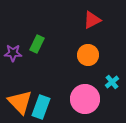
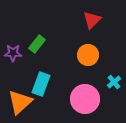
red triangle: rotated 18 degrees counterclockwise
green rectangle: rotated 12 degrees clockwise
cyan cross: moved 2 px right
orange triangle: rotated 32 degrees clockwise
cyan rectangle: moved 23 px up
